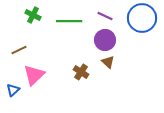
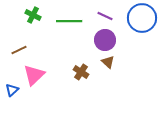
blue triangle: moved 1 px left
